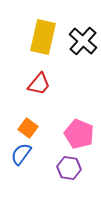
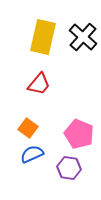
black cross: moved 4 px up
blue semicircle: moved 11 px right; rotated 30 degrees clockwise
